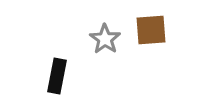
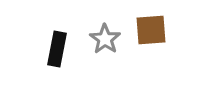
black rectangle: moved 27 px up
